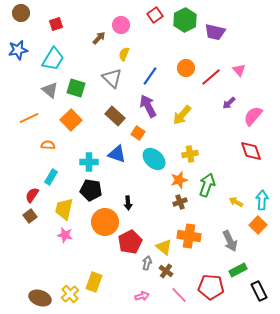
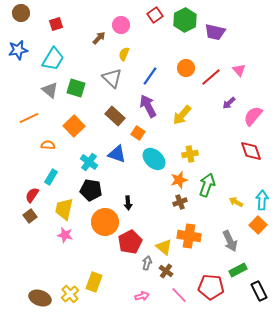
orange square at (71, 120): moved 3 px right, 6 px down
cyan cross at (89, 162): rotated 36 degrees clockwise
